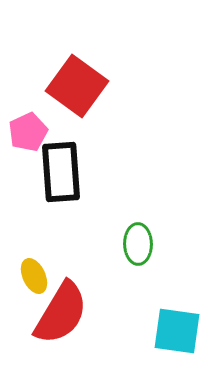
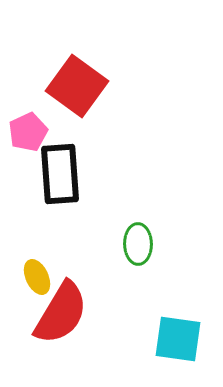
black rectangle: moved 1 px left, 2 px down
yellow ellipse: moved 3 px right, 1 px down
cyan square: moved 1 px right, 8 px down
